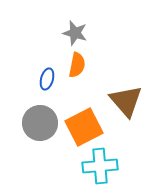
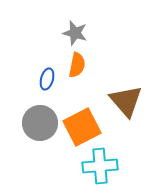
orange square: moved 2 px left
